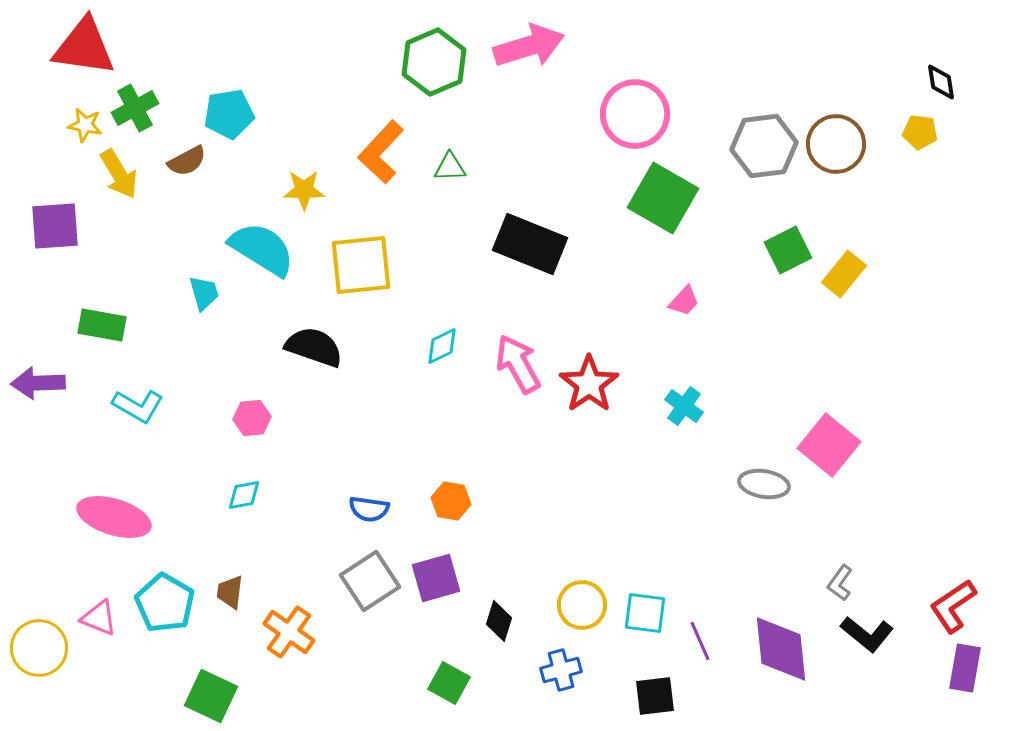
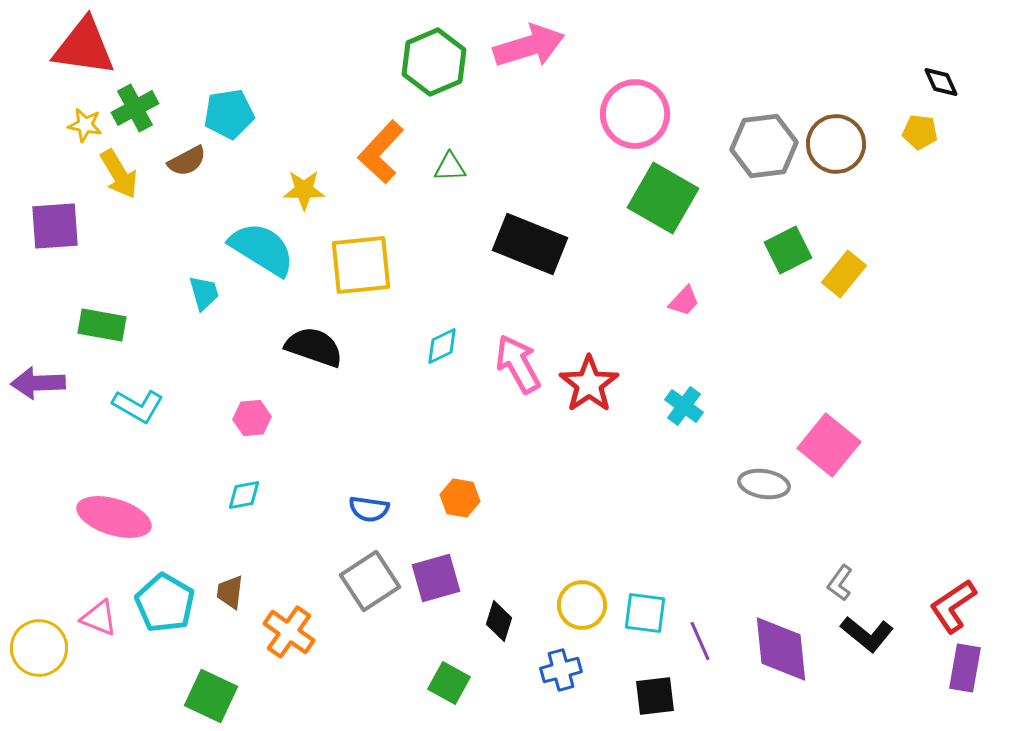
black diamond at (941, 82): rotated 15 degrees counterclockwise
orange hexagon at (451, 501): moved 9 px right, 3 px up
